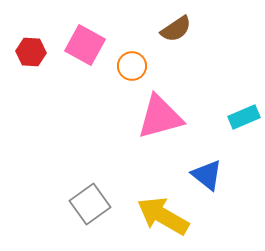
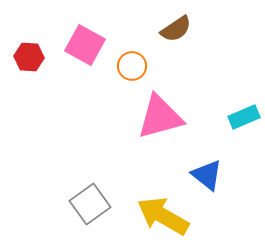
red hexagon: moved 2 px left, 5 px down
